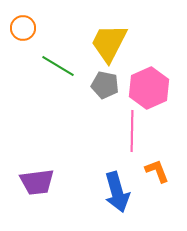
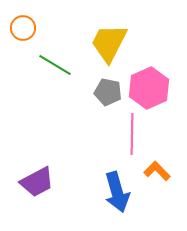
green line: moved 3 px left, 1 px up
gray pentagon: moved 3 px right, 7 px down
pink line: moved 3 px down
orange L-shape: rotated 24 degrees counterclockwise
purple trapezoid: rotated 21 degrees counterclockwise
